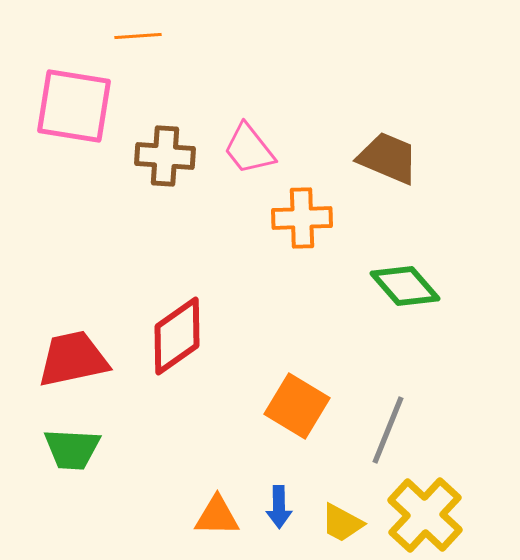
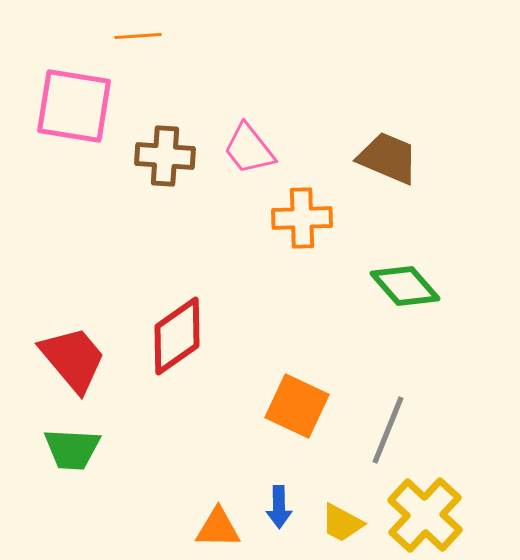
red trapezoid: rotated 62 degrees clockwise
orange square: rotated 6 degrees counterclockwise
orange triangle: moved 1 px right, 12 px down
